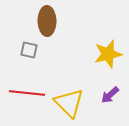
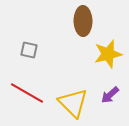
brown ellipse: moved 36 px right
red line: rotated 24 degrees clockwise
yellow triangle: moved 4 px right
